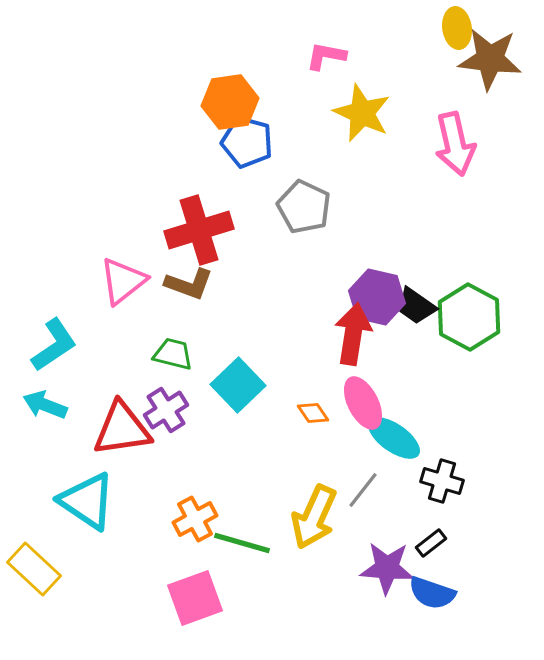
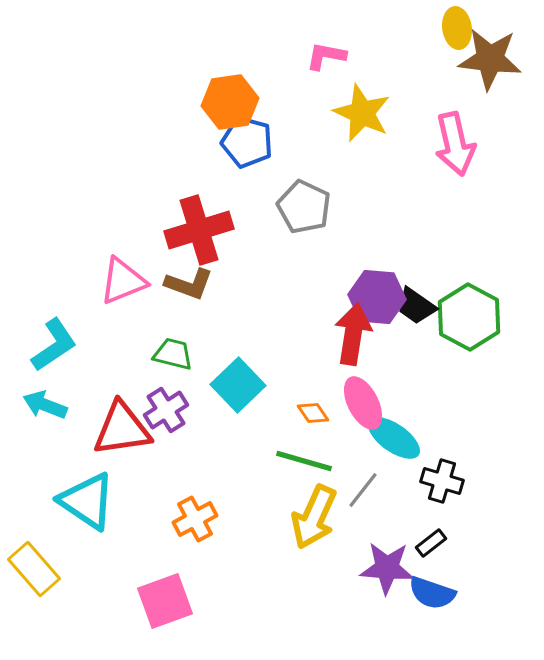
pink triangle: rotated 16 degrees clockwise
purple hexagon: rotated 8 degrees counterclockwise
green line: moved 62 px right, 82 px up
yellow rectangle: rotated 6 degrees clockwise
pink square: moved 30 px left, 3 px down
